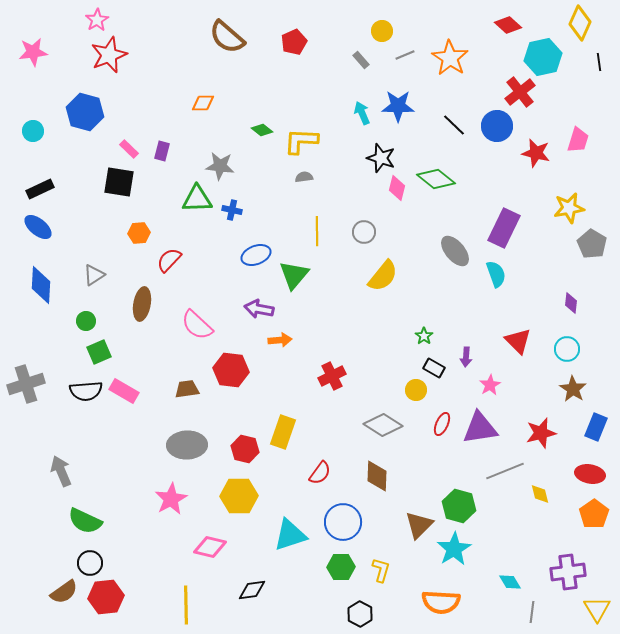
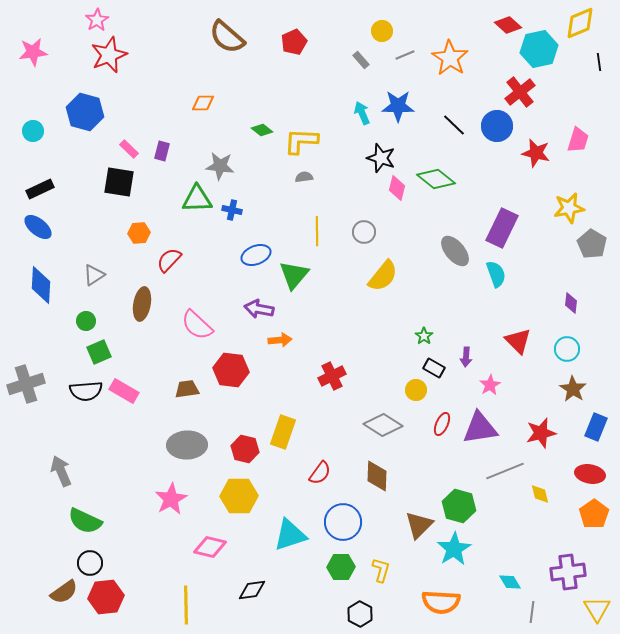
yellow diamond at (580, 23): rotated 44 degrees clockwise
cyan hexagon at (543, 57): moved 4 px left, 8 px up
purple rectangle at (504, 228): moved 2 px left
